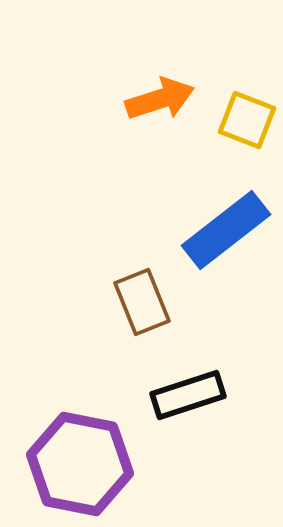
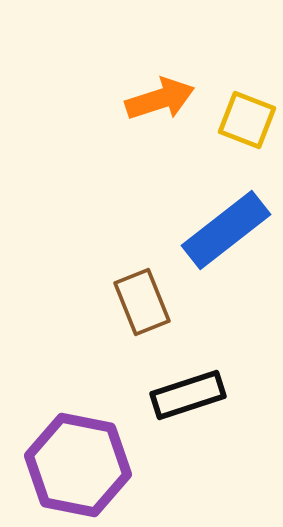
purple hexagon: moved 2 px left, 1 px down
